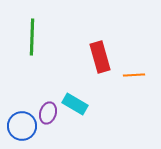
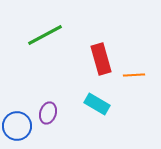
green line: moved 13 px right, 2 px up; rotated 60 degrees clockwise
red rectangle: moved 1 px right, 2 px down
cyan rectangle: moved 22 px right
blue circle: moved 5 px left
